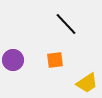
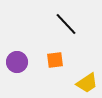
purple circle: moved 4 px right, 2 px down
